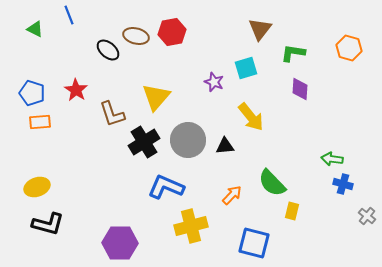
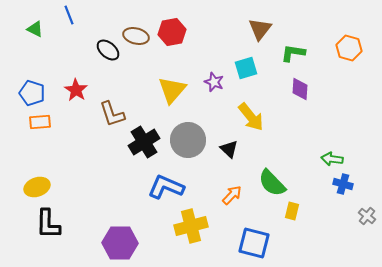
yellow triangle: moved 16 px right, 7 px up
black triangle: moved 4 px right, 3 px down; rotated 48 degrees clockwise
black L-shape: rotated 76 degrees clockwise
